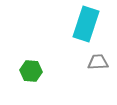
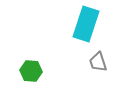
gray trapezoid: rotated 105 degrees counterclockwise
